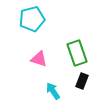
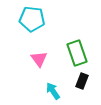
cyan pentagon: rotated 20 degrees clockwise
pink triangle: rotated 36 degrees clockwise
